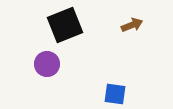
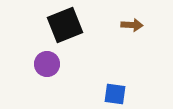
brown arrow: rotated 25 degrees clockwise
